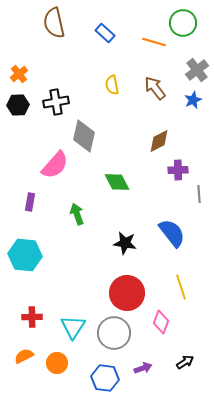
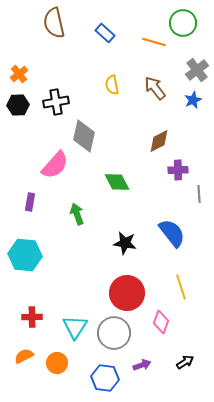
cyan triangle: moved 2 px right
purple arrow: moved 1 px left, 3 px up
